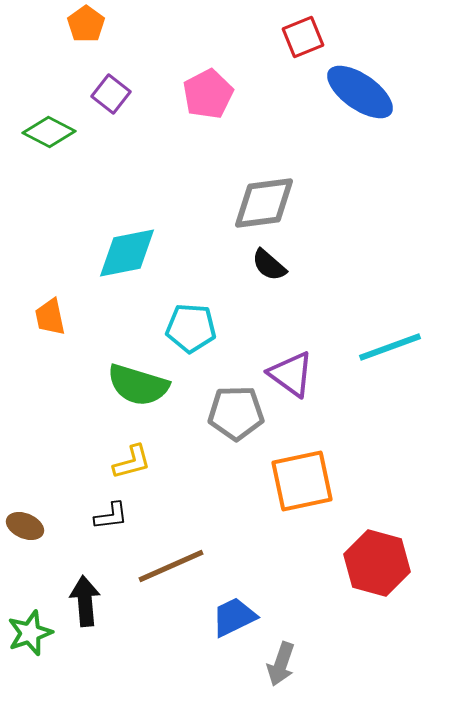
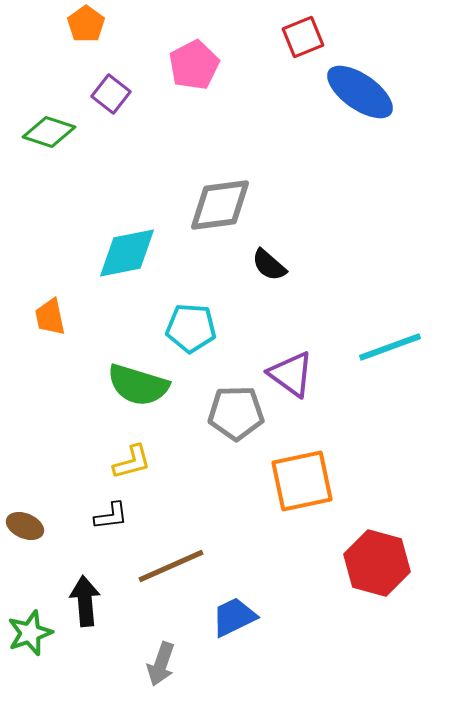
pink pentagon: moved 14 px left, 29 px up
green diamond: rotated 9 degrees counterclockwise
gray diamond: moved 44 px left, 2 px down
gray arrow: moved 120 px left
